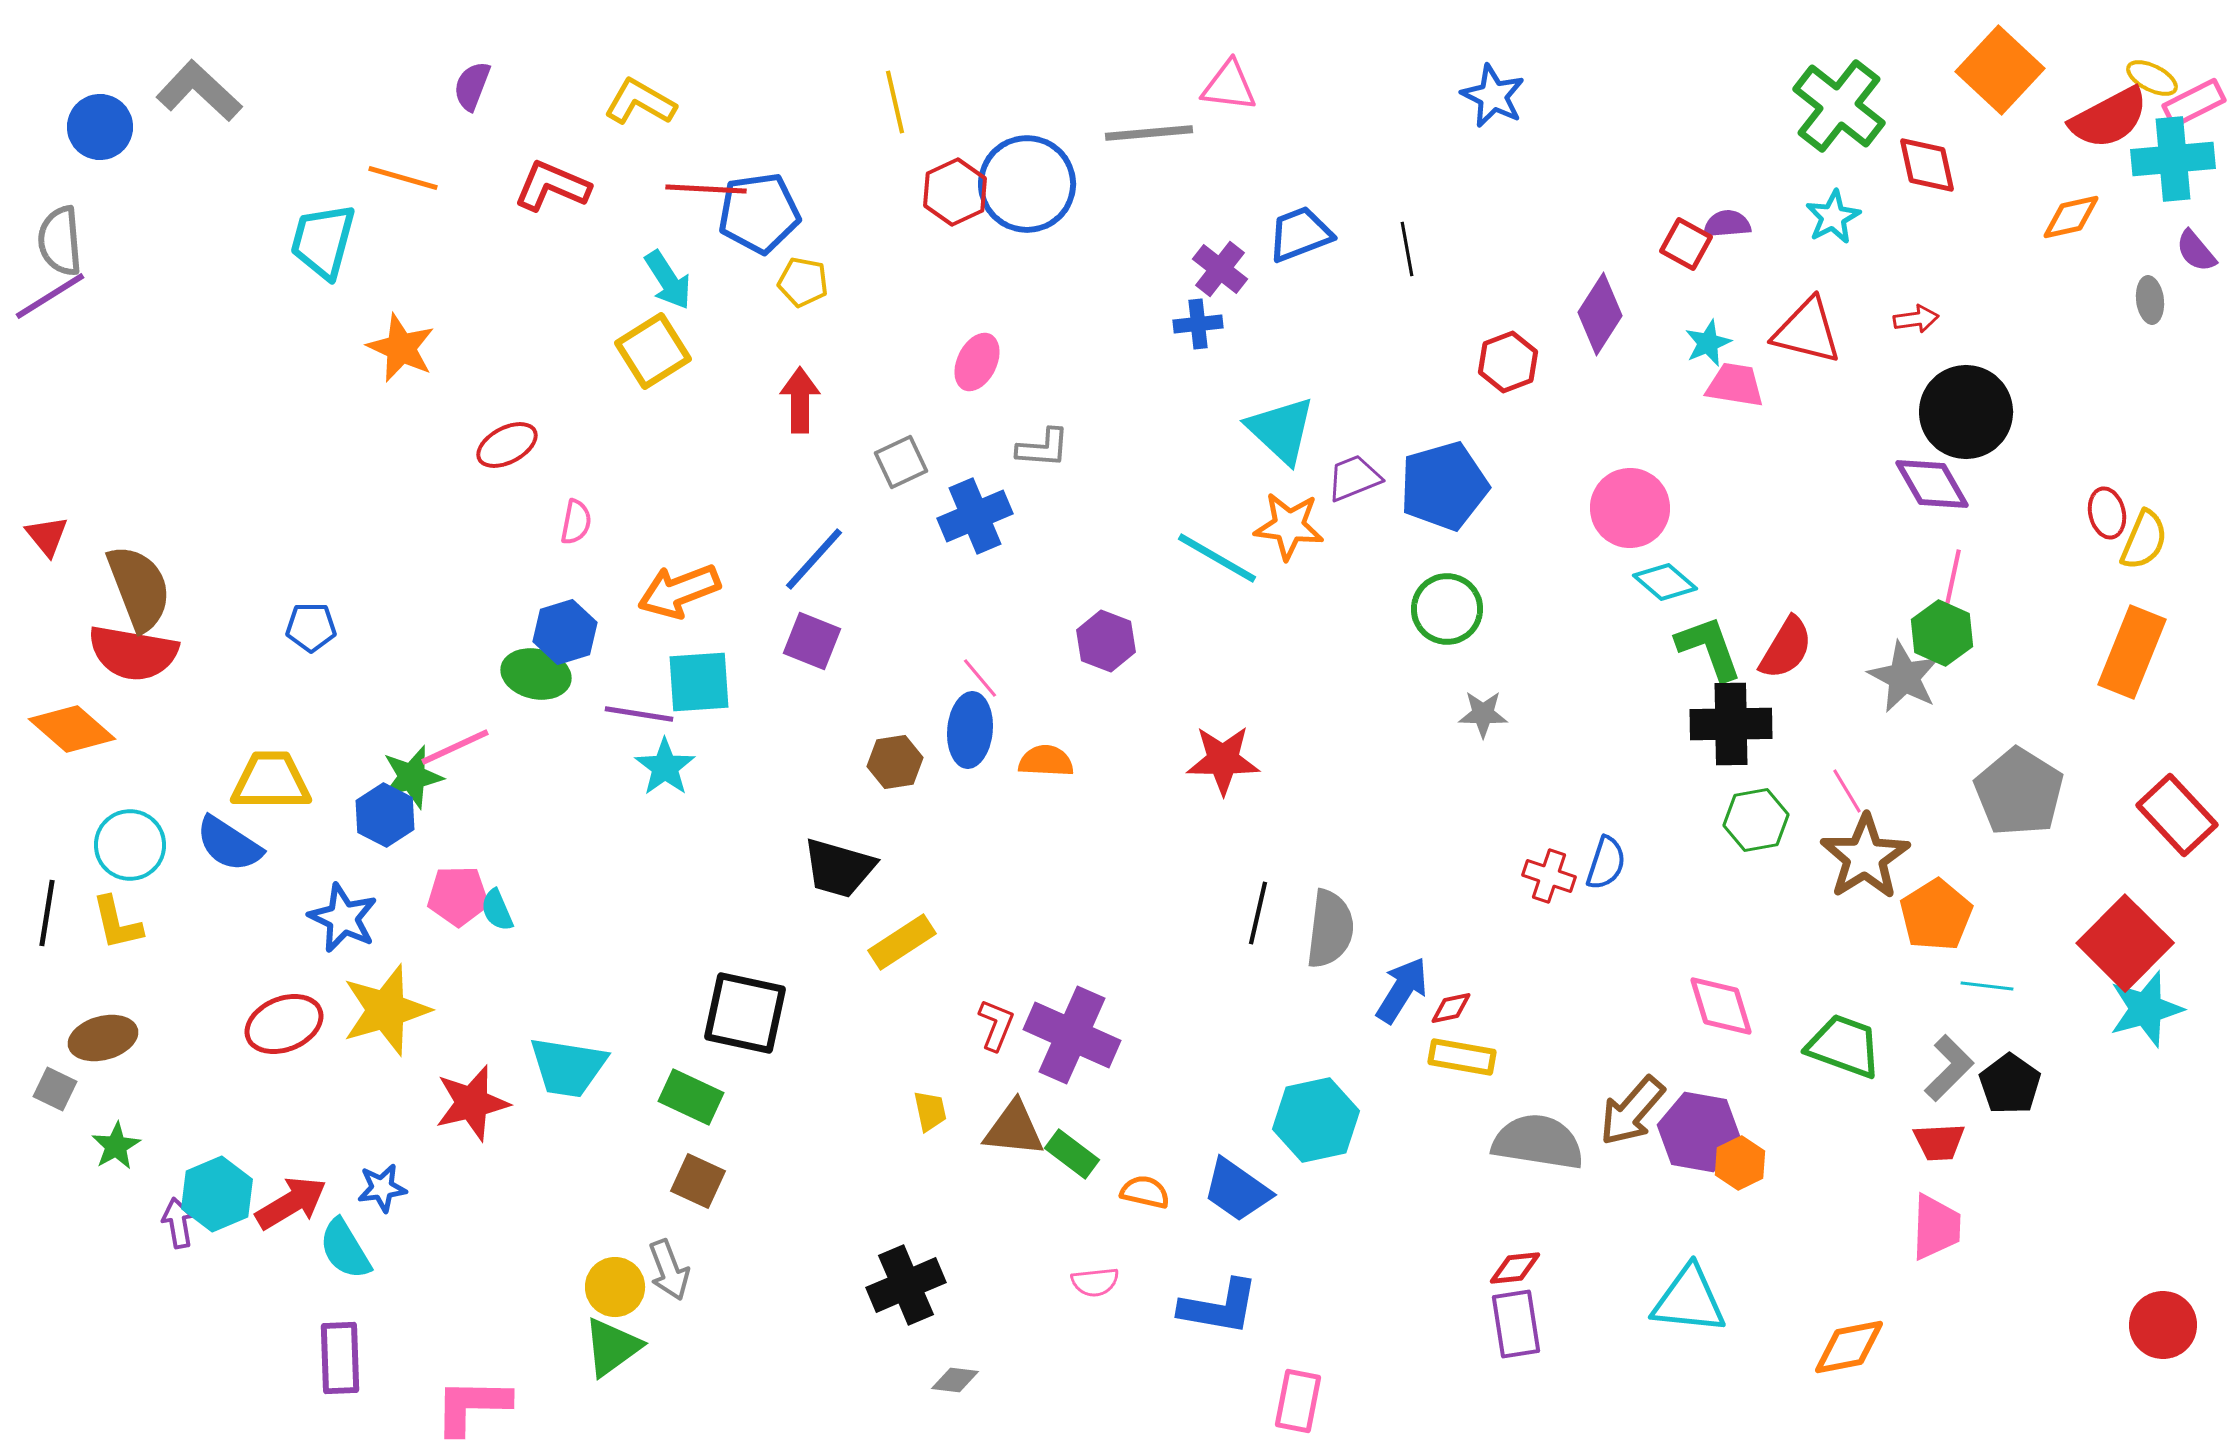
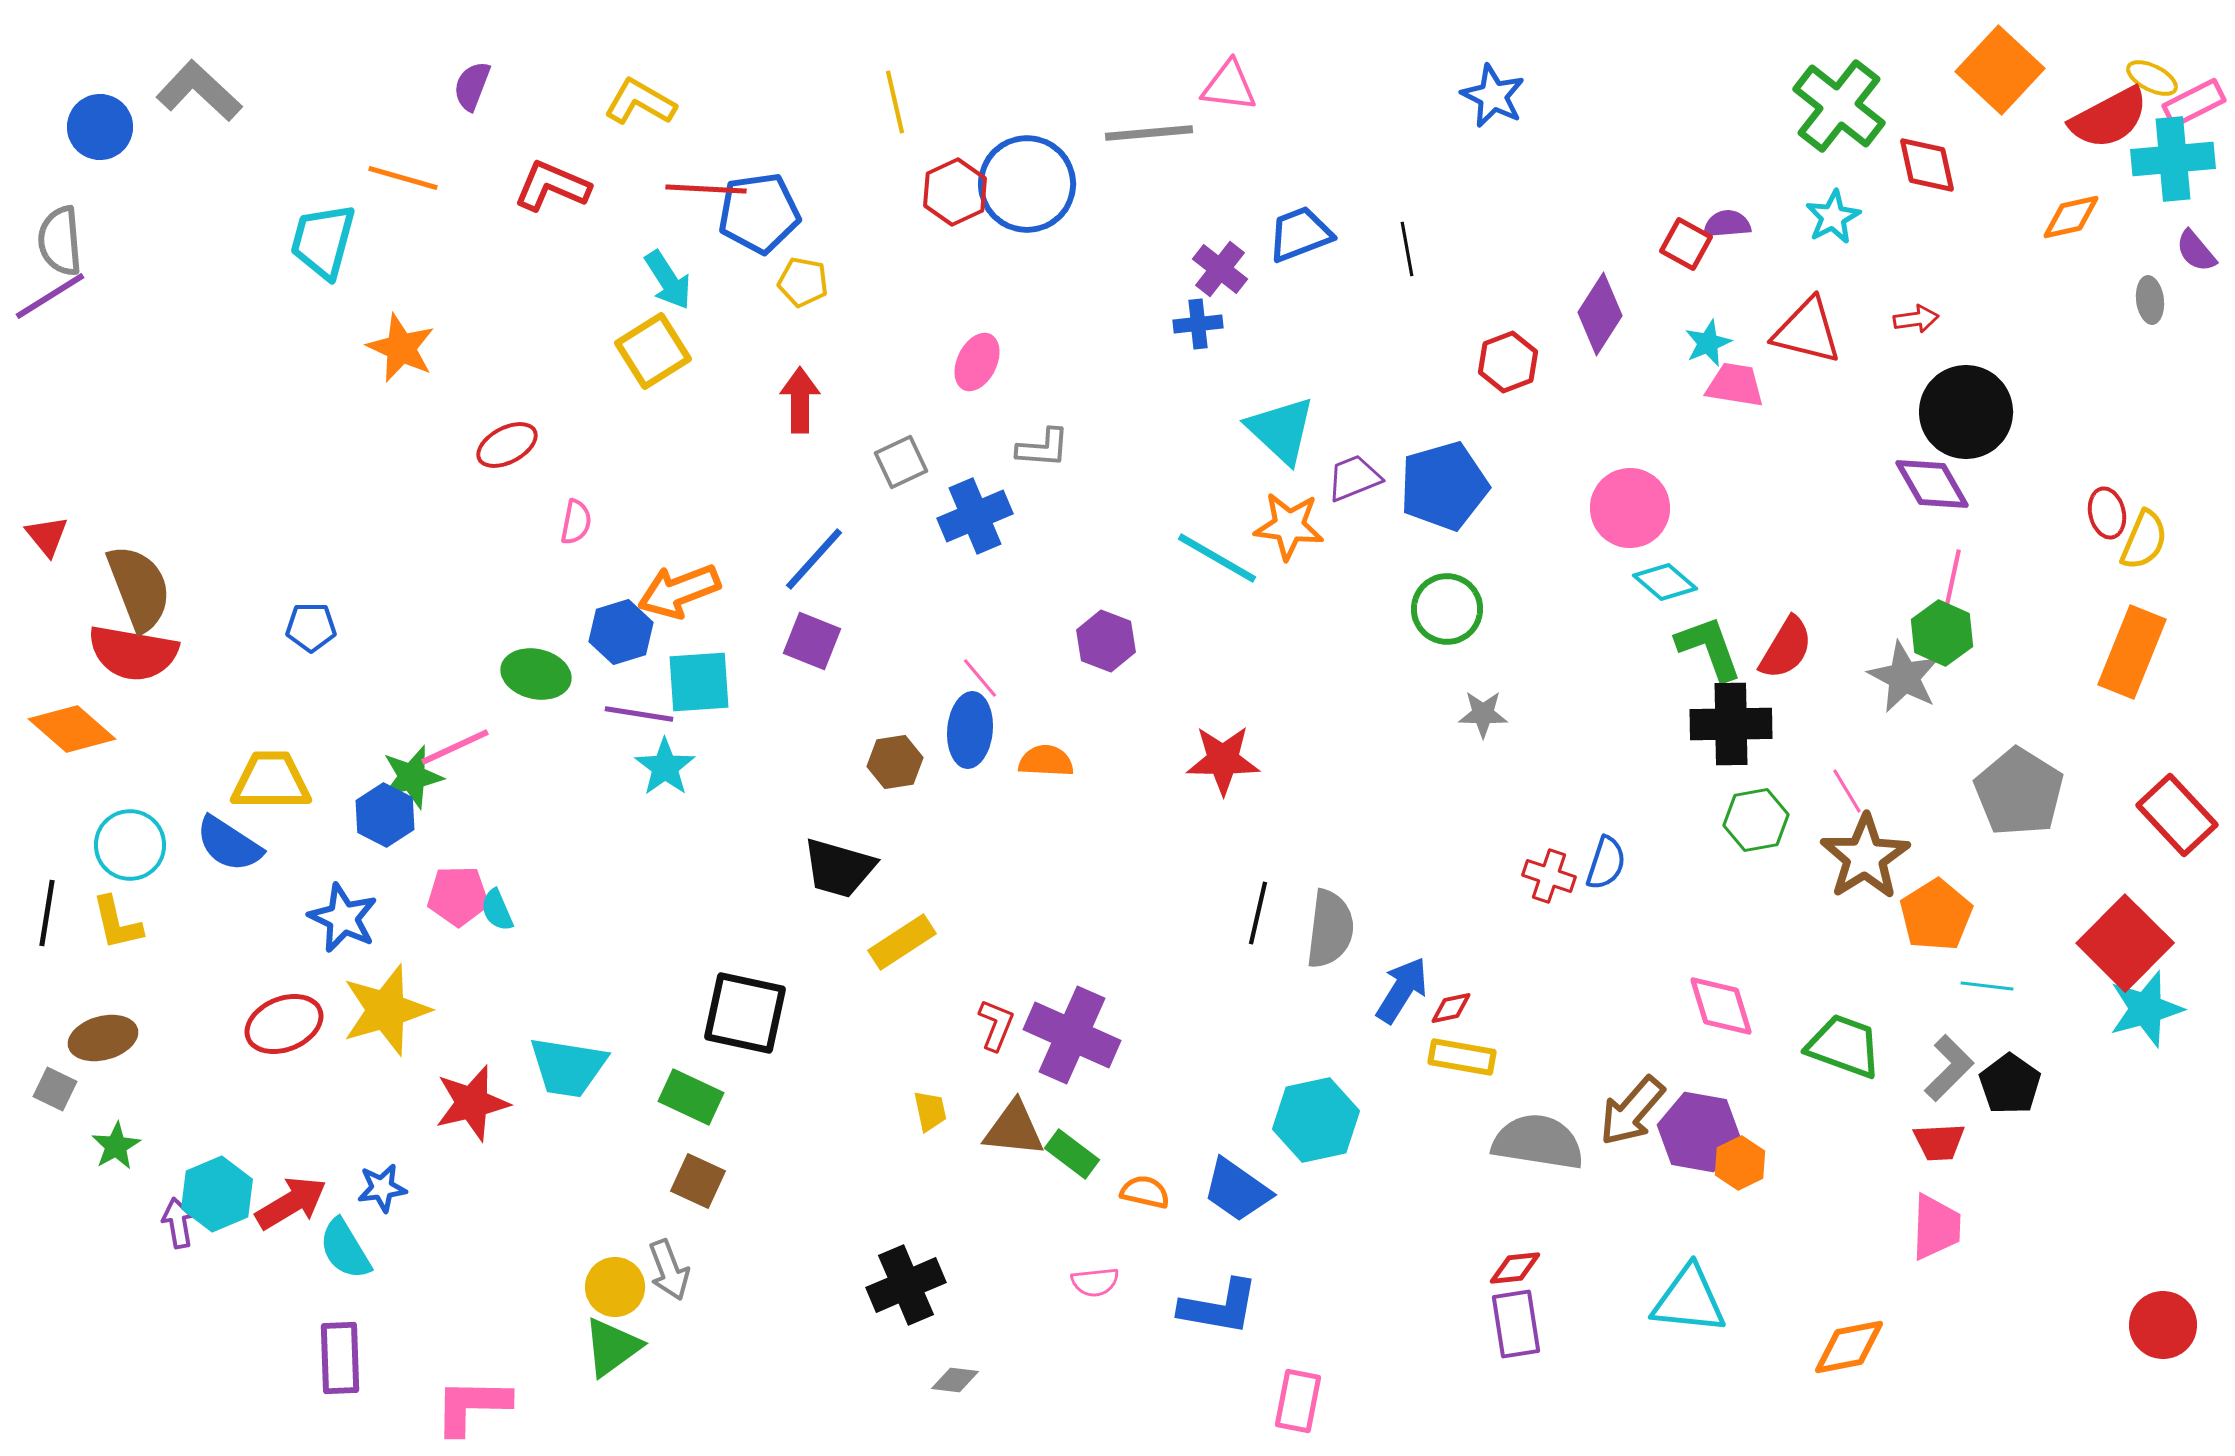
blue hexagon at (565, 632): moved 56 px right
